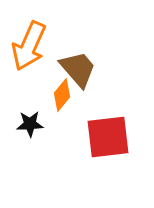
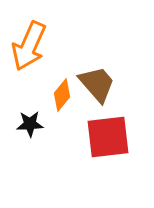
brown trapezoid: moved 19 px right, 15 px down
